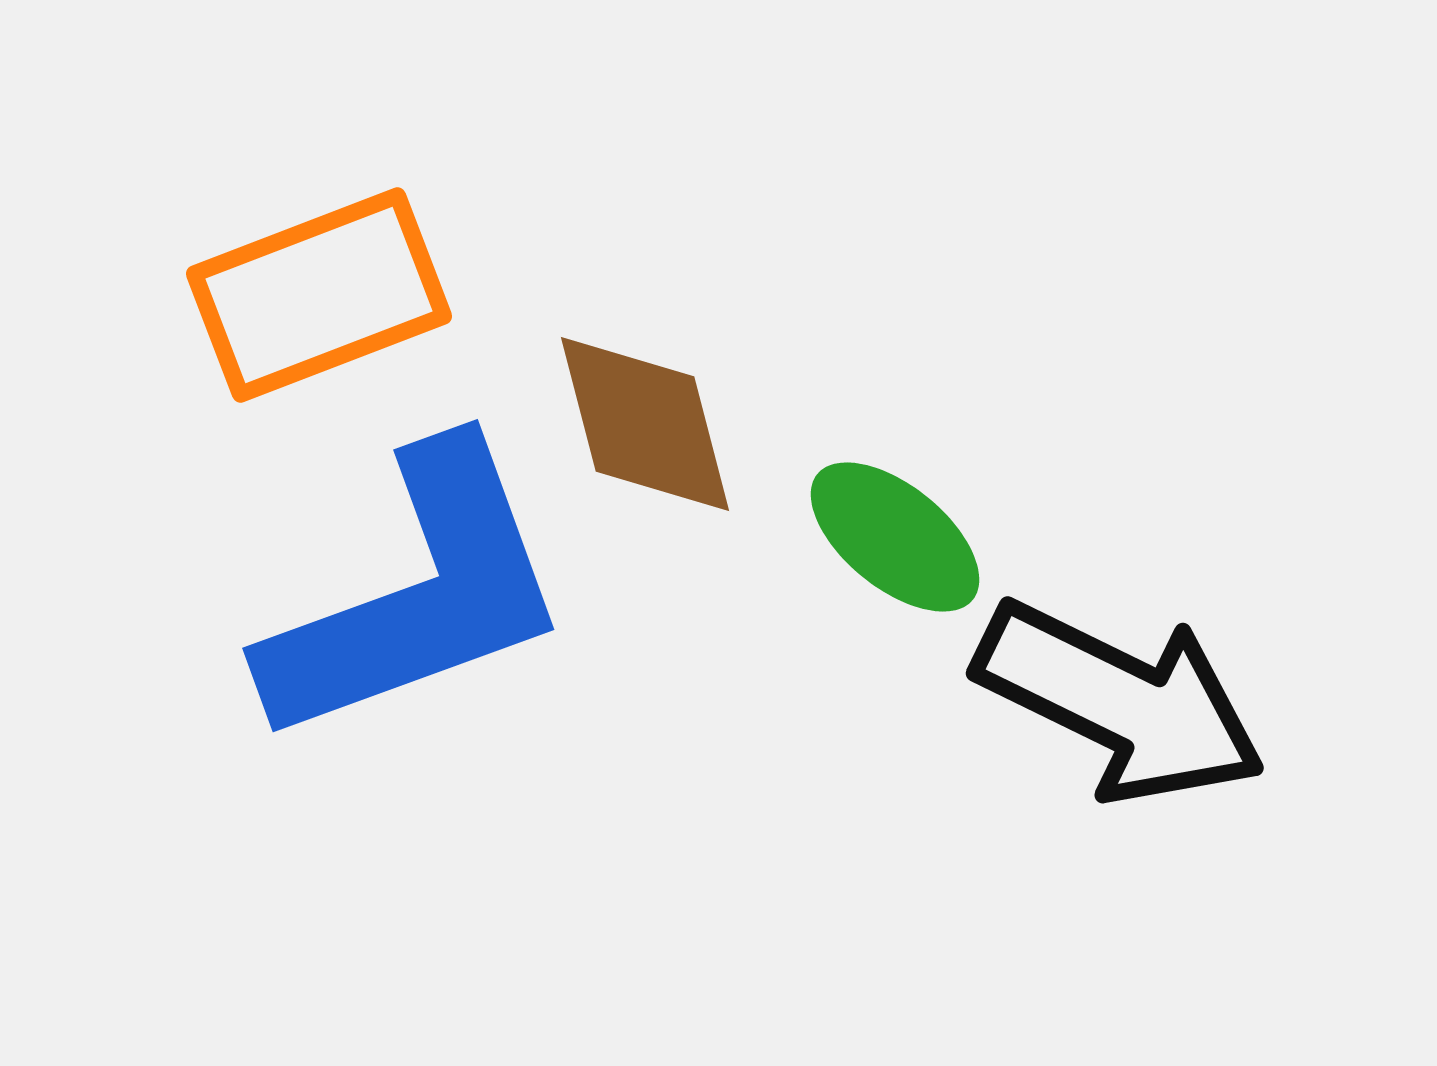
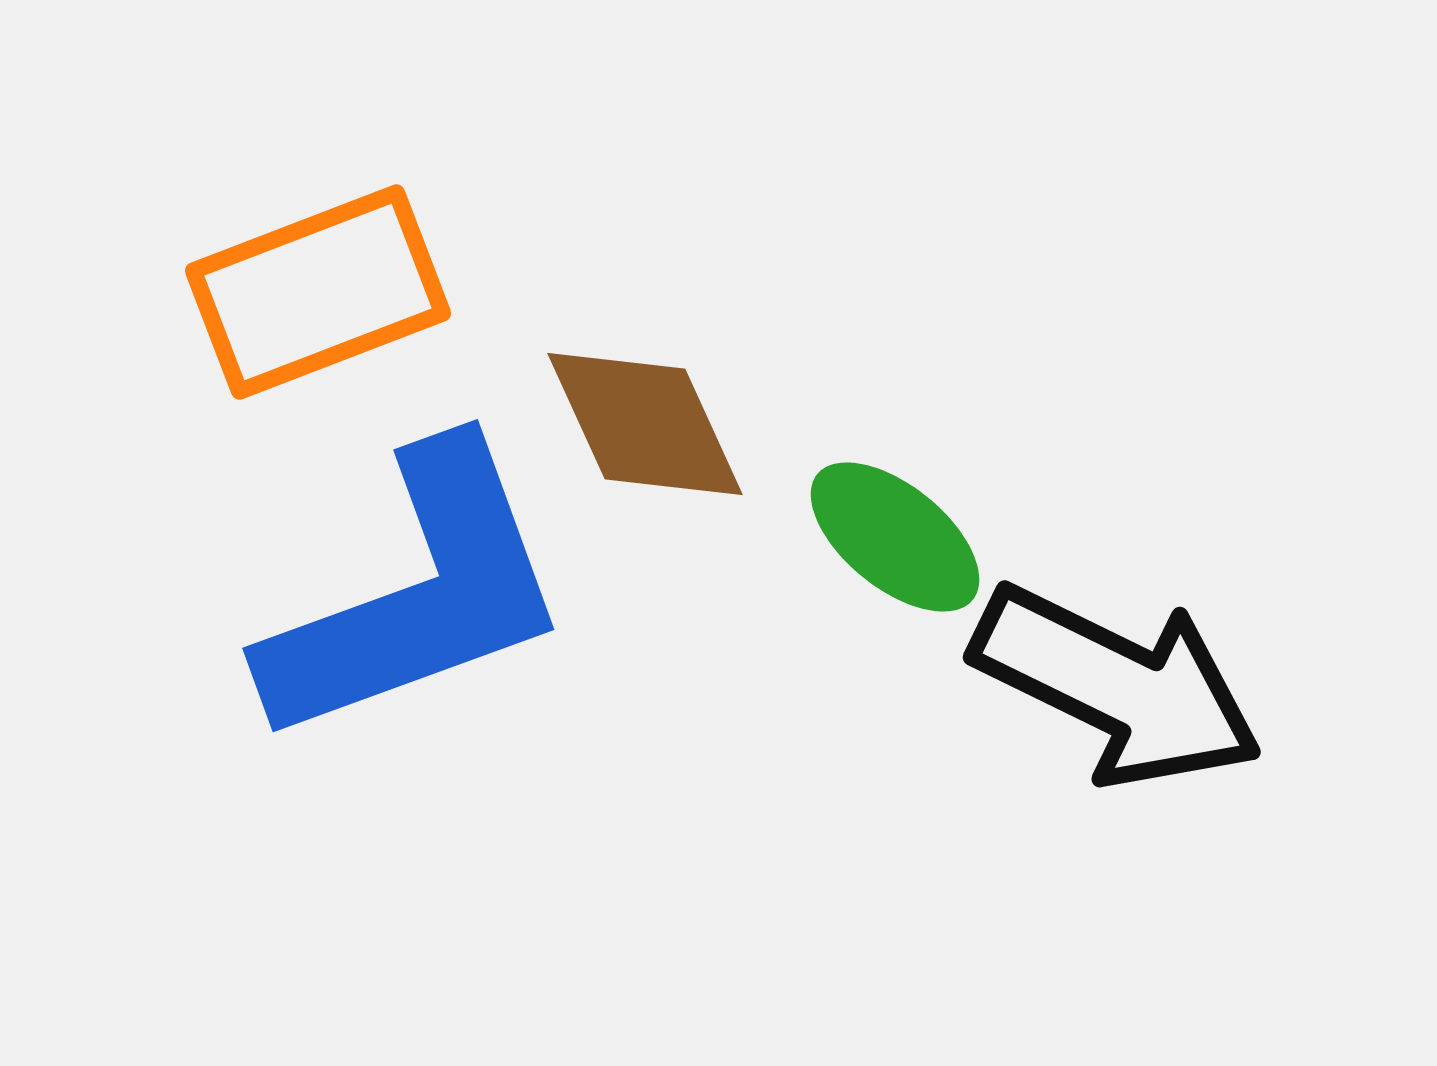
orange rectangle: moved 1 px left, 3 px up
brown diamond: rotated 10 degrees counterclockwise
black arrow: moved 3 px left, 16 px up
